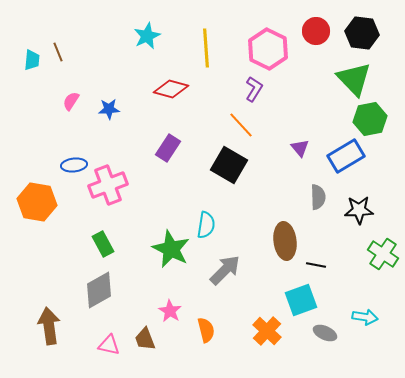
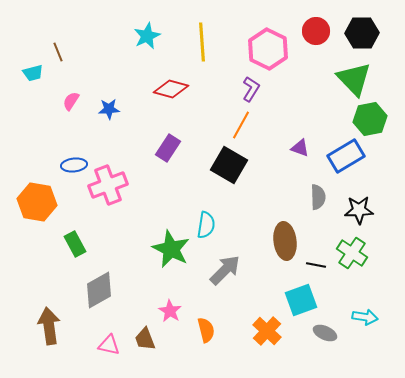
black hexagon: rotated 8 degrees counterclockwise
yellow line: moved 4 px left, 6 px up
cyan trapezoid: moved 1 px right, 13 px down; rotated 70 degrees clockwise
purple L-shape: moved 3 px left
orange line: rotated 72 degrees clockwise
purple triangle: rotated 30 degrees counterclockwise
green rectangle: moved 28 px left
green cross: moved 31 px left, 1 px up
